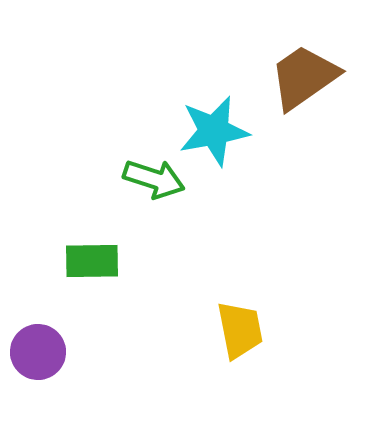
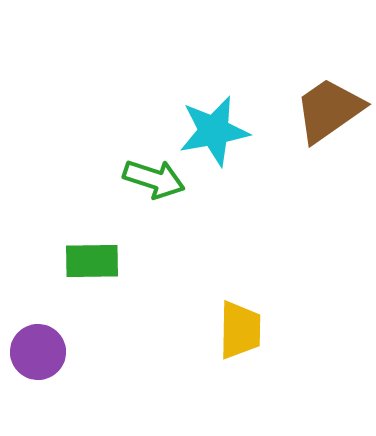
brown trapezoid: moved 25 px right, 33 px down
yellow trapezoid: rotated 12 degrees clockwise
